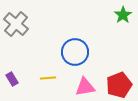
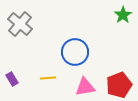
gray cross: moved 4 px right
